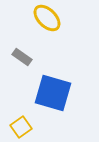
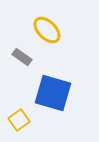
yellow ellipse: moved 12 px down
yellow square: moved 2 px left, 7 px up
